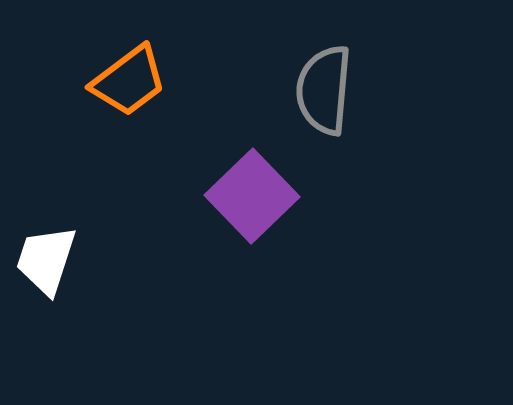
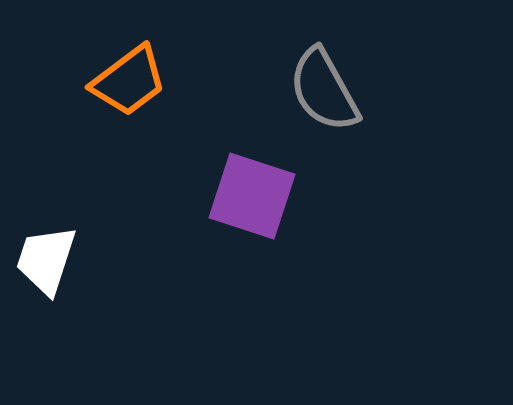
gray semicircle: rotated 34 degrees counterclockwise
purple square: rotated 28 degrees counterclockwise
